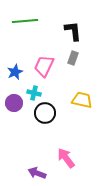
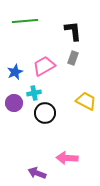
pink trapezoid: rotated 35 degrees clockwise
cyan cross: rotated 24 degrees counterclockwise
yellow trapezoid: moved 4 px right, 1 px down; rotated 15 degrees clockwise
pink arrow: moved 1 px right; rotated 50 degrees counterclockwise
